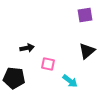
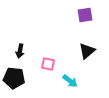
black arrow: moved 7 px left, 3 px down; rotated 112 degrees clockwise
